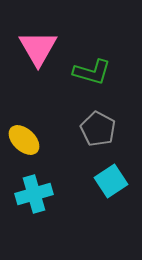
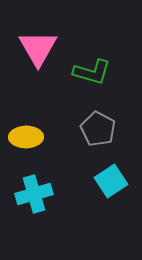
yellow ellipse: moved 2 px right, 3 px up; rotated 44 degrees counterclockwise
